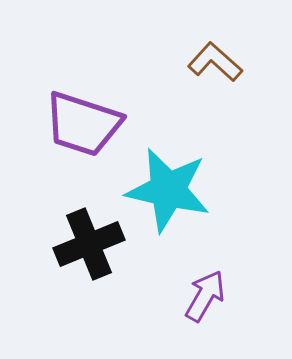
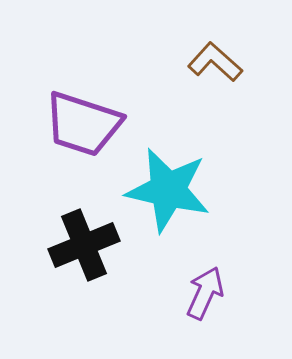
black cross: moved 5 px left, 1 px down
purple arrow: moved 3 px up; rotated 6 degrees counterclockwise
